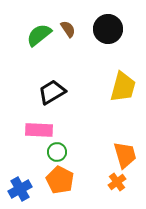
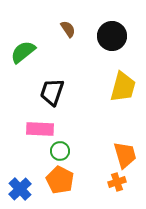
black circle: moved 4 px right, 7 px down
green semicircle: moved 16 px left, 17 px down
black trapezoid: rotated 40 degrees counterclockwise
pink rectangle: moved 1 px right, 1 px up
green circle: moved 3 px right, 1 px up
orange cross: rotated 18 degrees clockwise
blue cross: rotated 15 degrees counterclockwise
